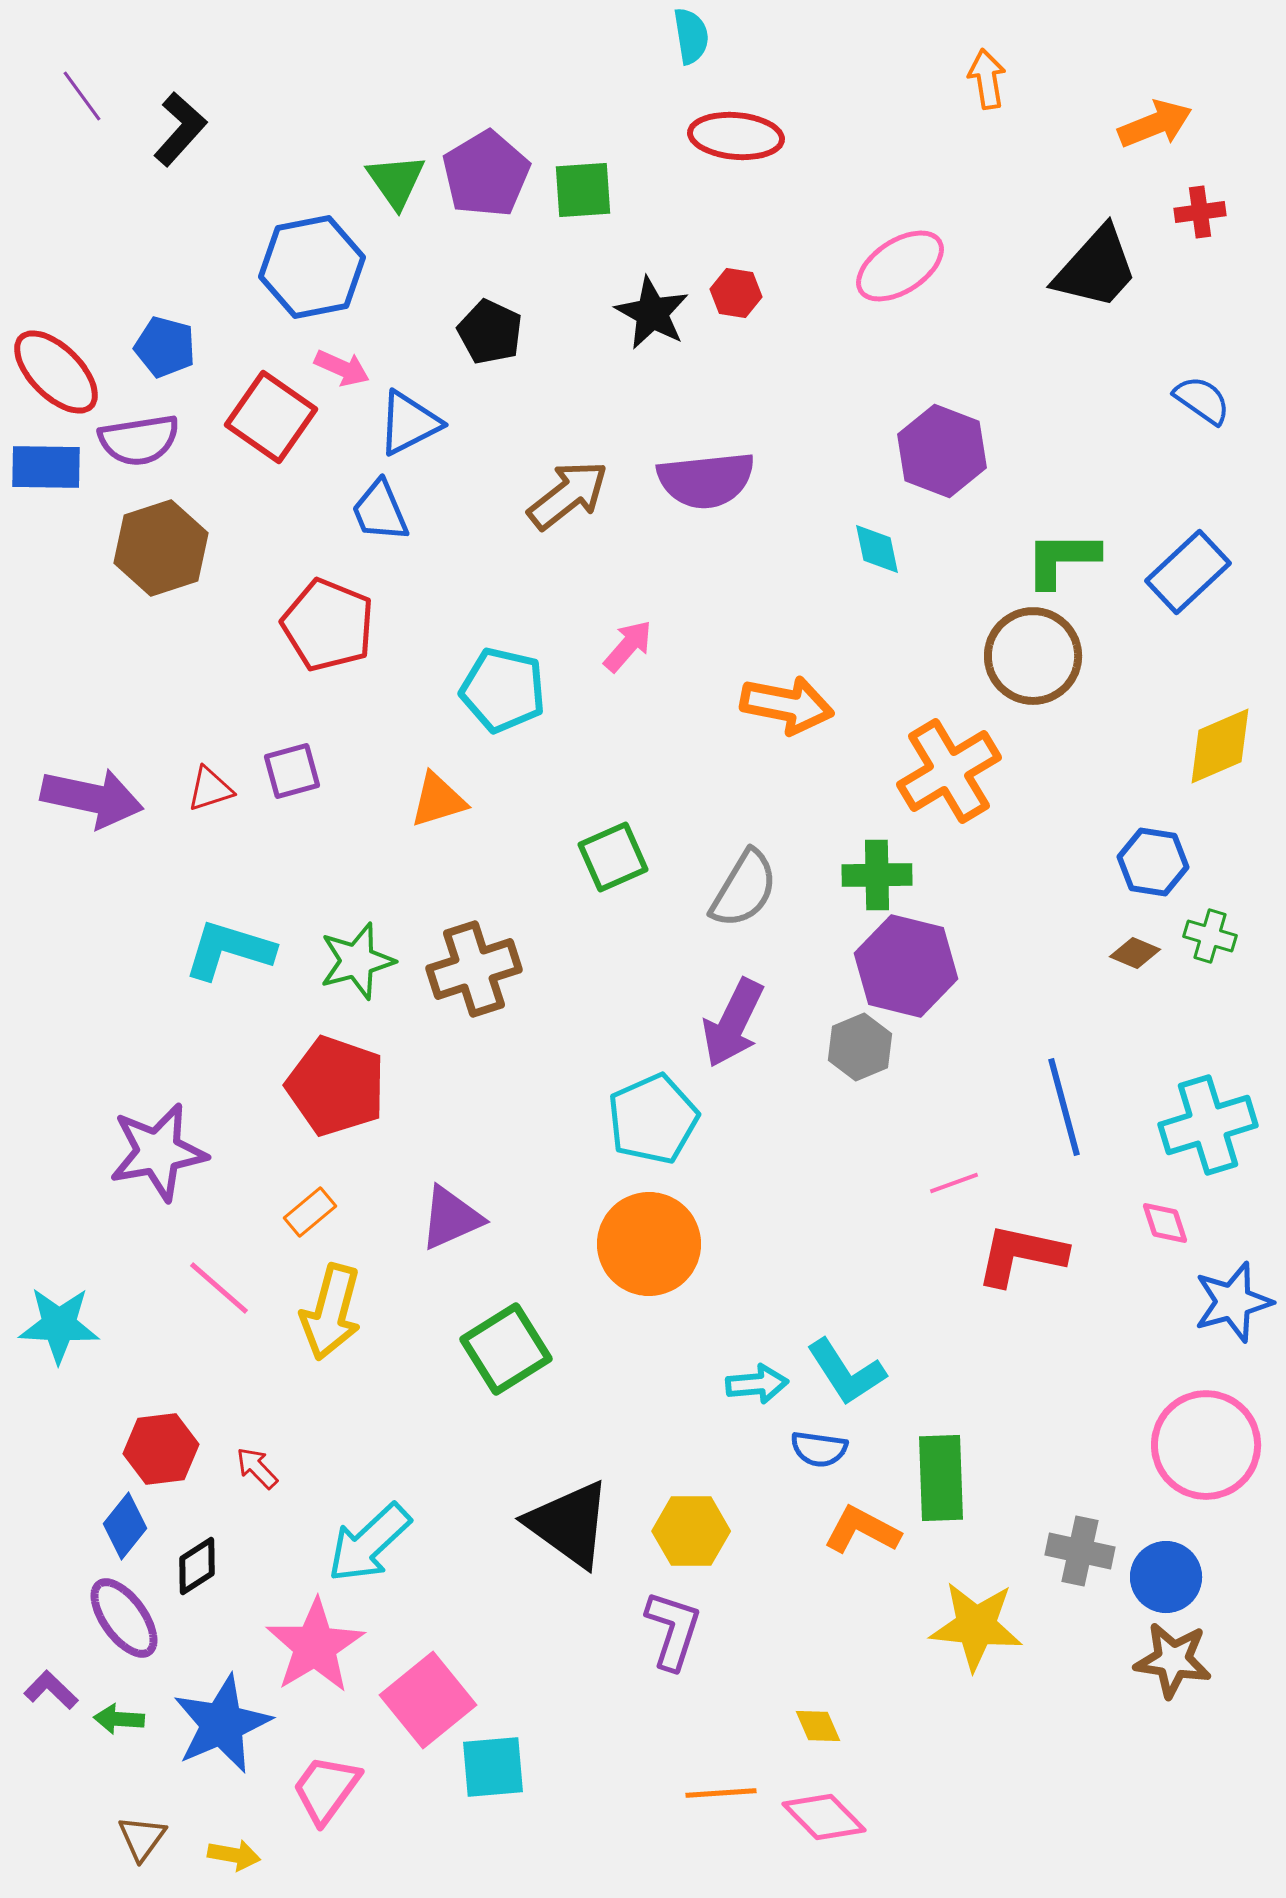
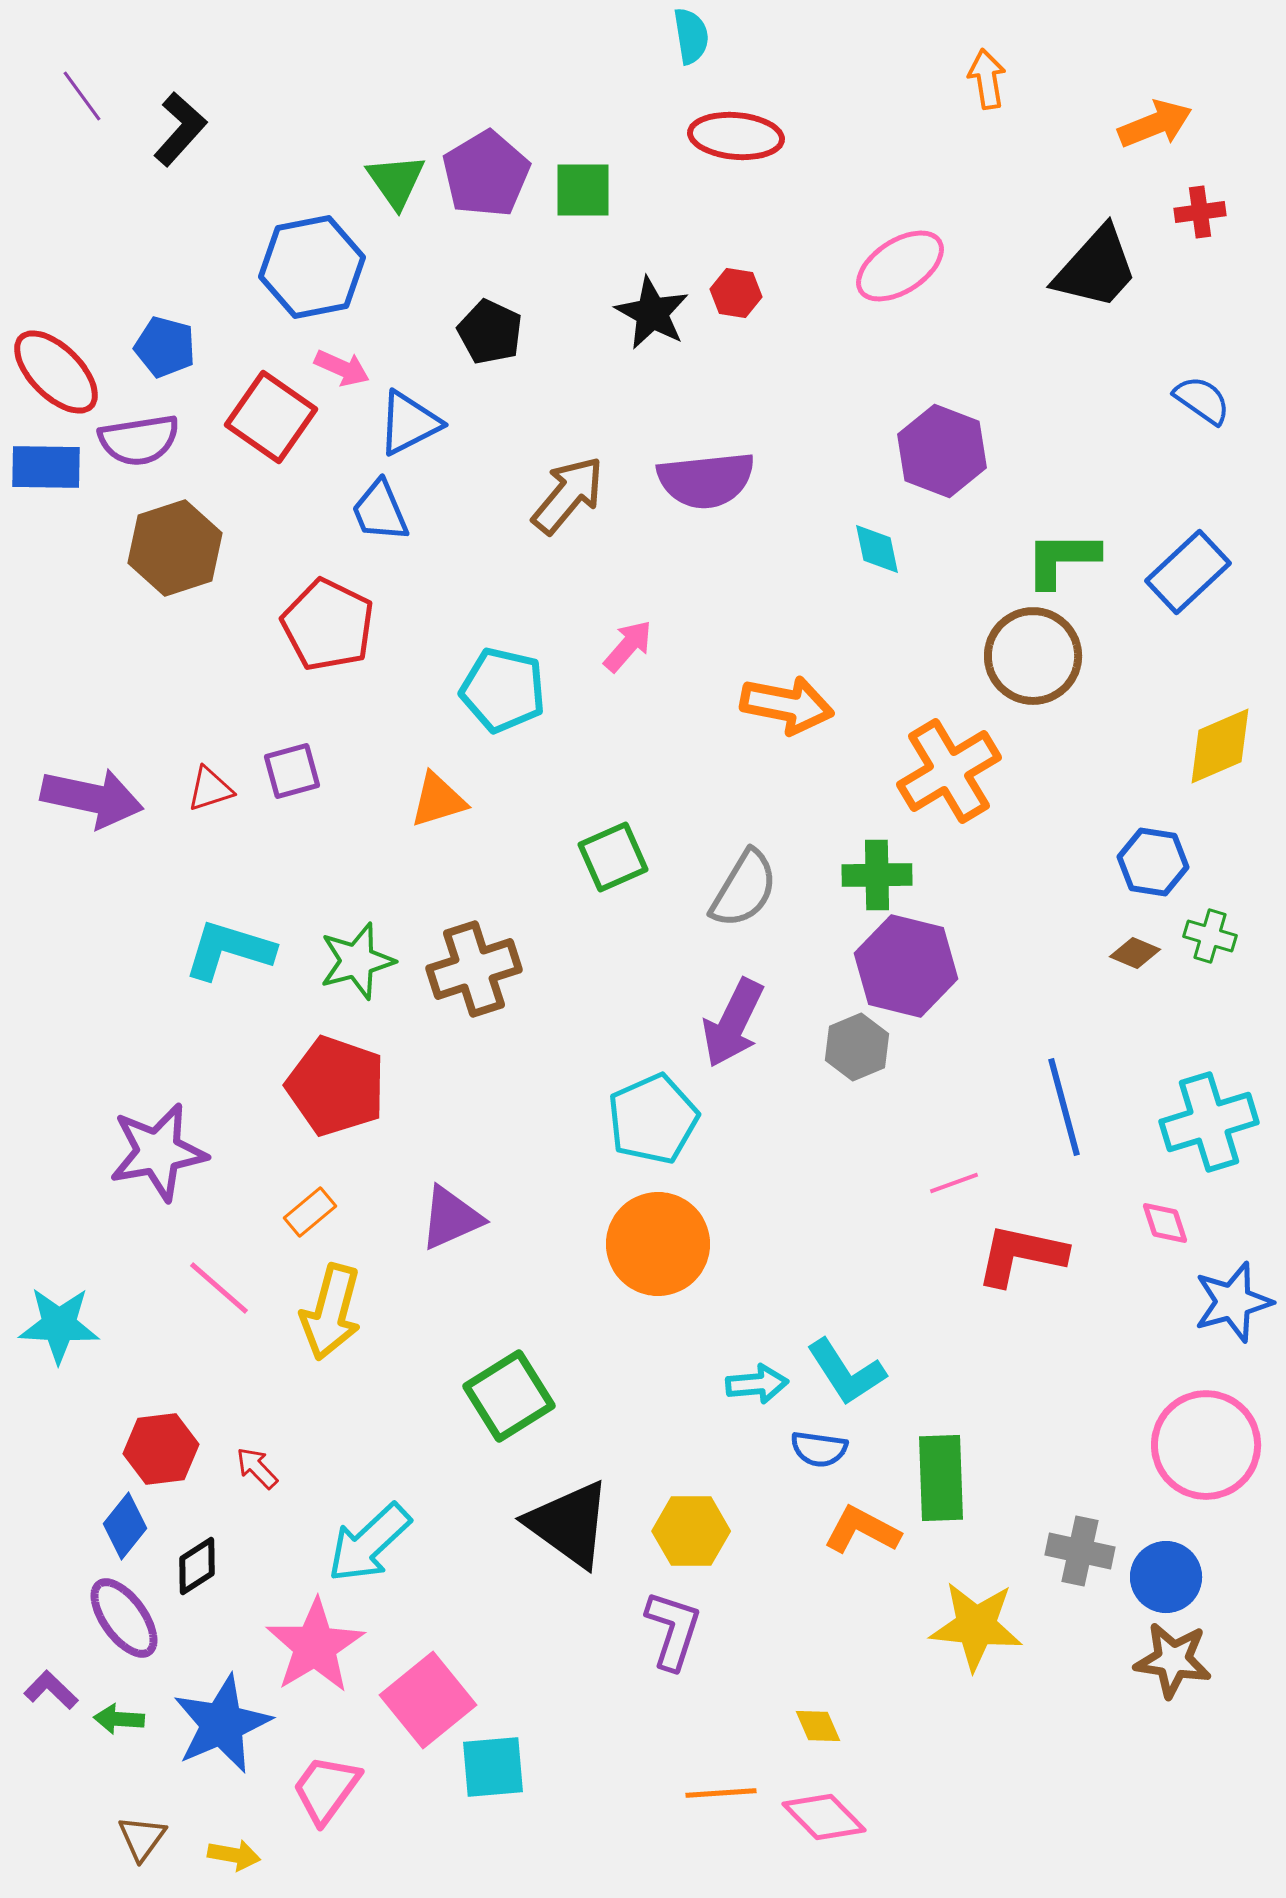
green square at (583, 190): rotated 4 degrees clockwise
brown arrow at (568, 495): rotated 12 degrees counterclockwise
brown hexagon at (161, 548): moved 14 px right
red pentagon at (328, 625): rotated 4 degrees clockwise
gray hexagon at (860, 1047): moved 3 px left
cyan cross at (1208, 1125): moved 1 px right, 3 px up
orange circle at (649, 1244): moved 9 px right
green square at (506, 1349): moved 3 px right, 47 px down
